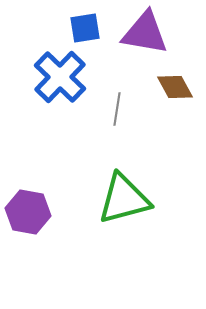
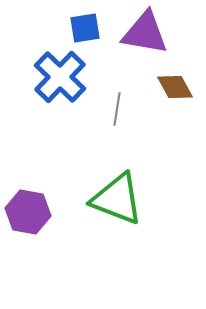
green triangle: moved 7 px left; rotated 36 degrees clockwise
